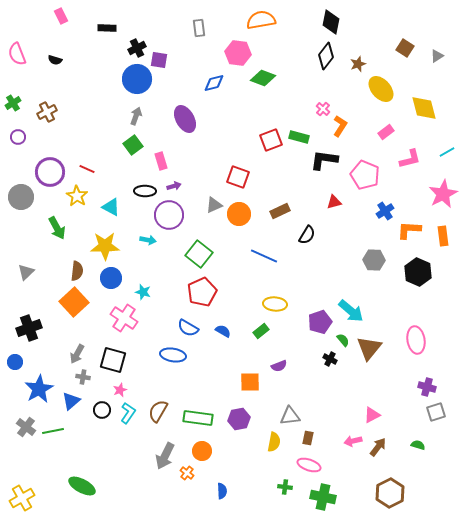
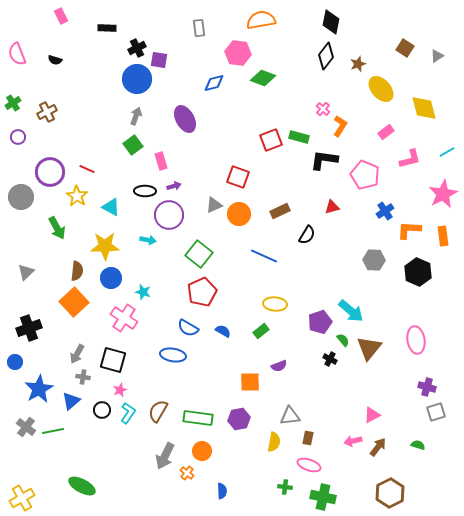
red triangle at (334, 202): moved 2 px left, 5 px down
